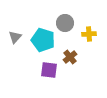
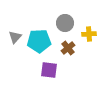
cyan pentagon: moved 4 px left, 1 px down; rotated 20 degrees counterclockwise
brown cross: moved 2 px left, 9 px up
